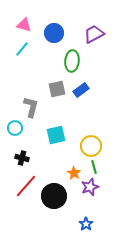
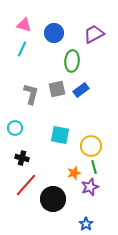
cyan line: rotated 14 degrees counterclockwise
gray L-shape: moved 13 px up
cyan square: moved 4 px right; rotated 24 degrees clockwise
orange star: rotated 24 degrees clockwise
red line: moved 1 px up
black circle: moved 1 px left, 3 px down
